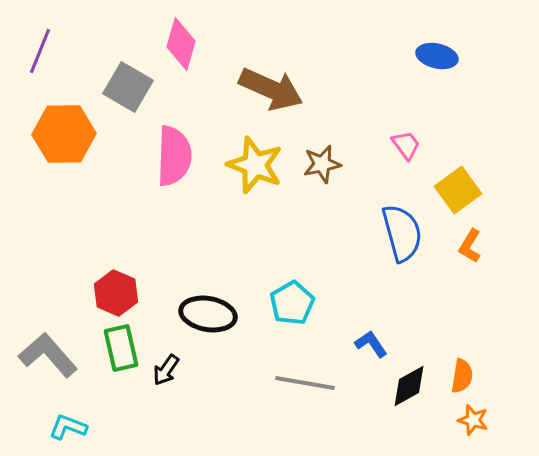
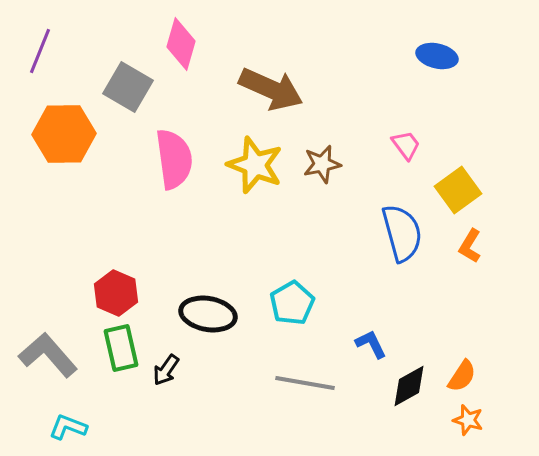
pink semicircle: moved 3 px down; rotated 10 degrees counterclockwise
blue L-shape: rotated 8 degrees clockwise
orange semicircle: rotated 24 degrees clockwise
orange star: moved 5 px left
